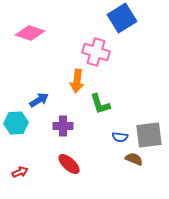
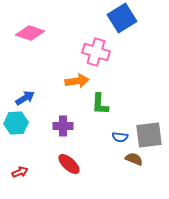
orange arrow: rotated 105 degrees counterclockwise
blue arrow: moved 14 px left, 2 px up
green L-shape: rotated 20 degrees clockwise
